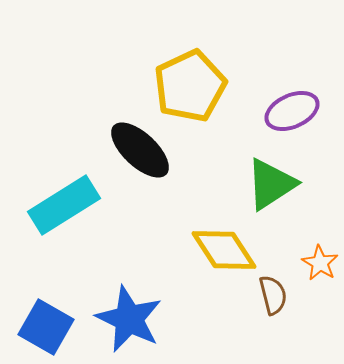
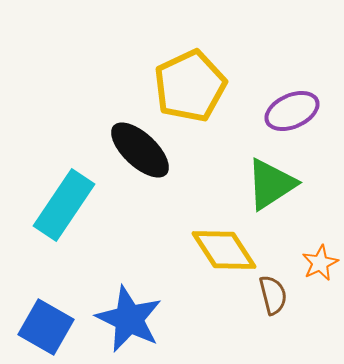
cyan rectangle: rotated 24 degrees counterclockwise
orange star: rotated 15 degrees clockwise
